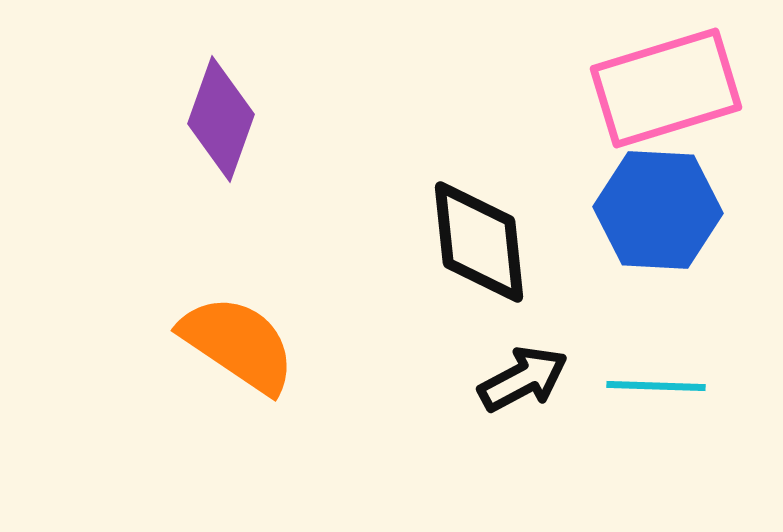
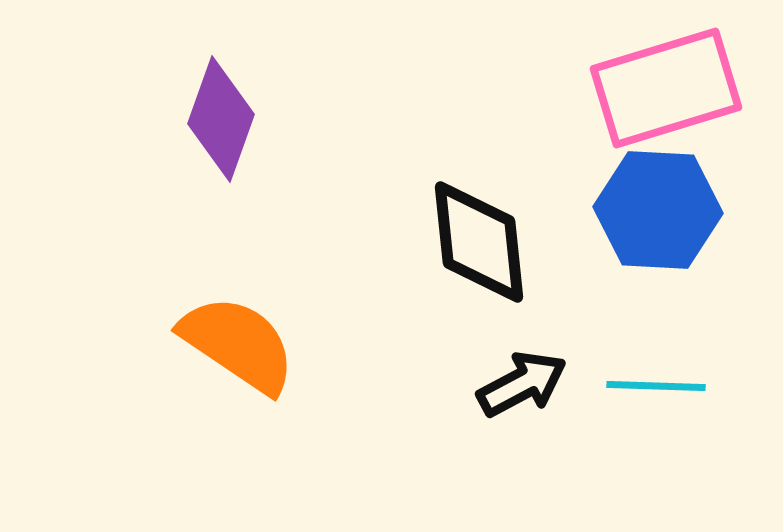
black arrow: moved 1 px left, 5 px down
